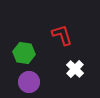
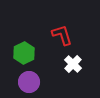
green hexagon: rotated 25 degrees clockwise
white cross: moved 2 px left, 5 px up
